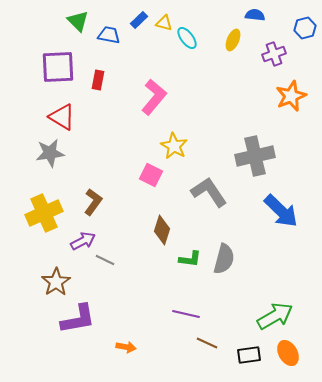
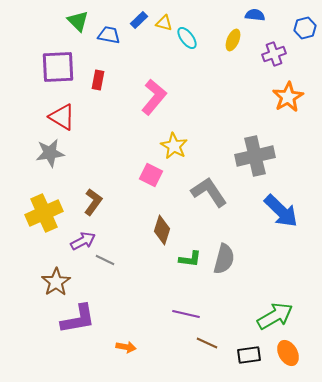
orange star: moved 3 px left, 1 px down; rotated 8 degrees counterclockwise
